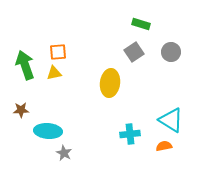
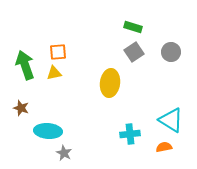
green rectangle: moved 8 px left, 3 px down
brown star: moved 2 px up; rotated 21 degrees clockwise
orange semicircle: moved 1 px down
